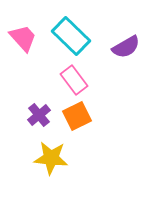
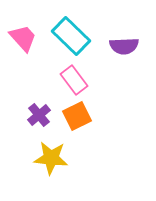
purple semicircle: moved 2 px left, 1 px up; rotated 28 degrees clockwise
